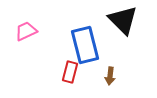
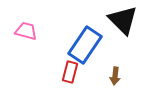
pink trapezoid: rotated 40 degrees clockwise
blue rectangle: rotated 48 degrees clockwise
brown arrow: moved 5 px right
